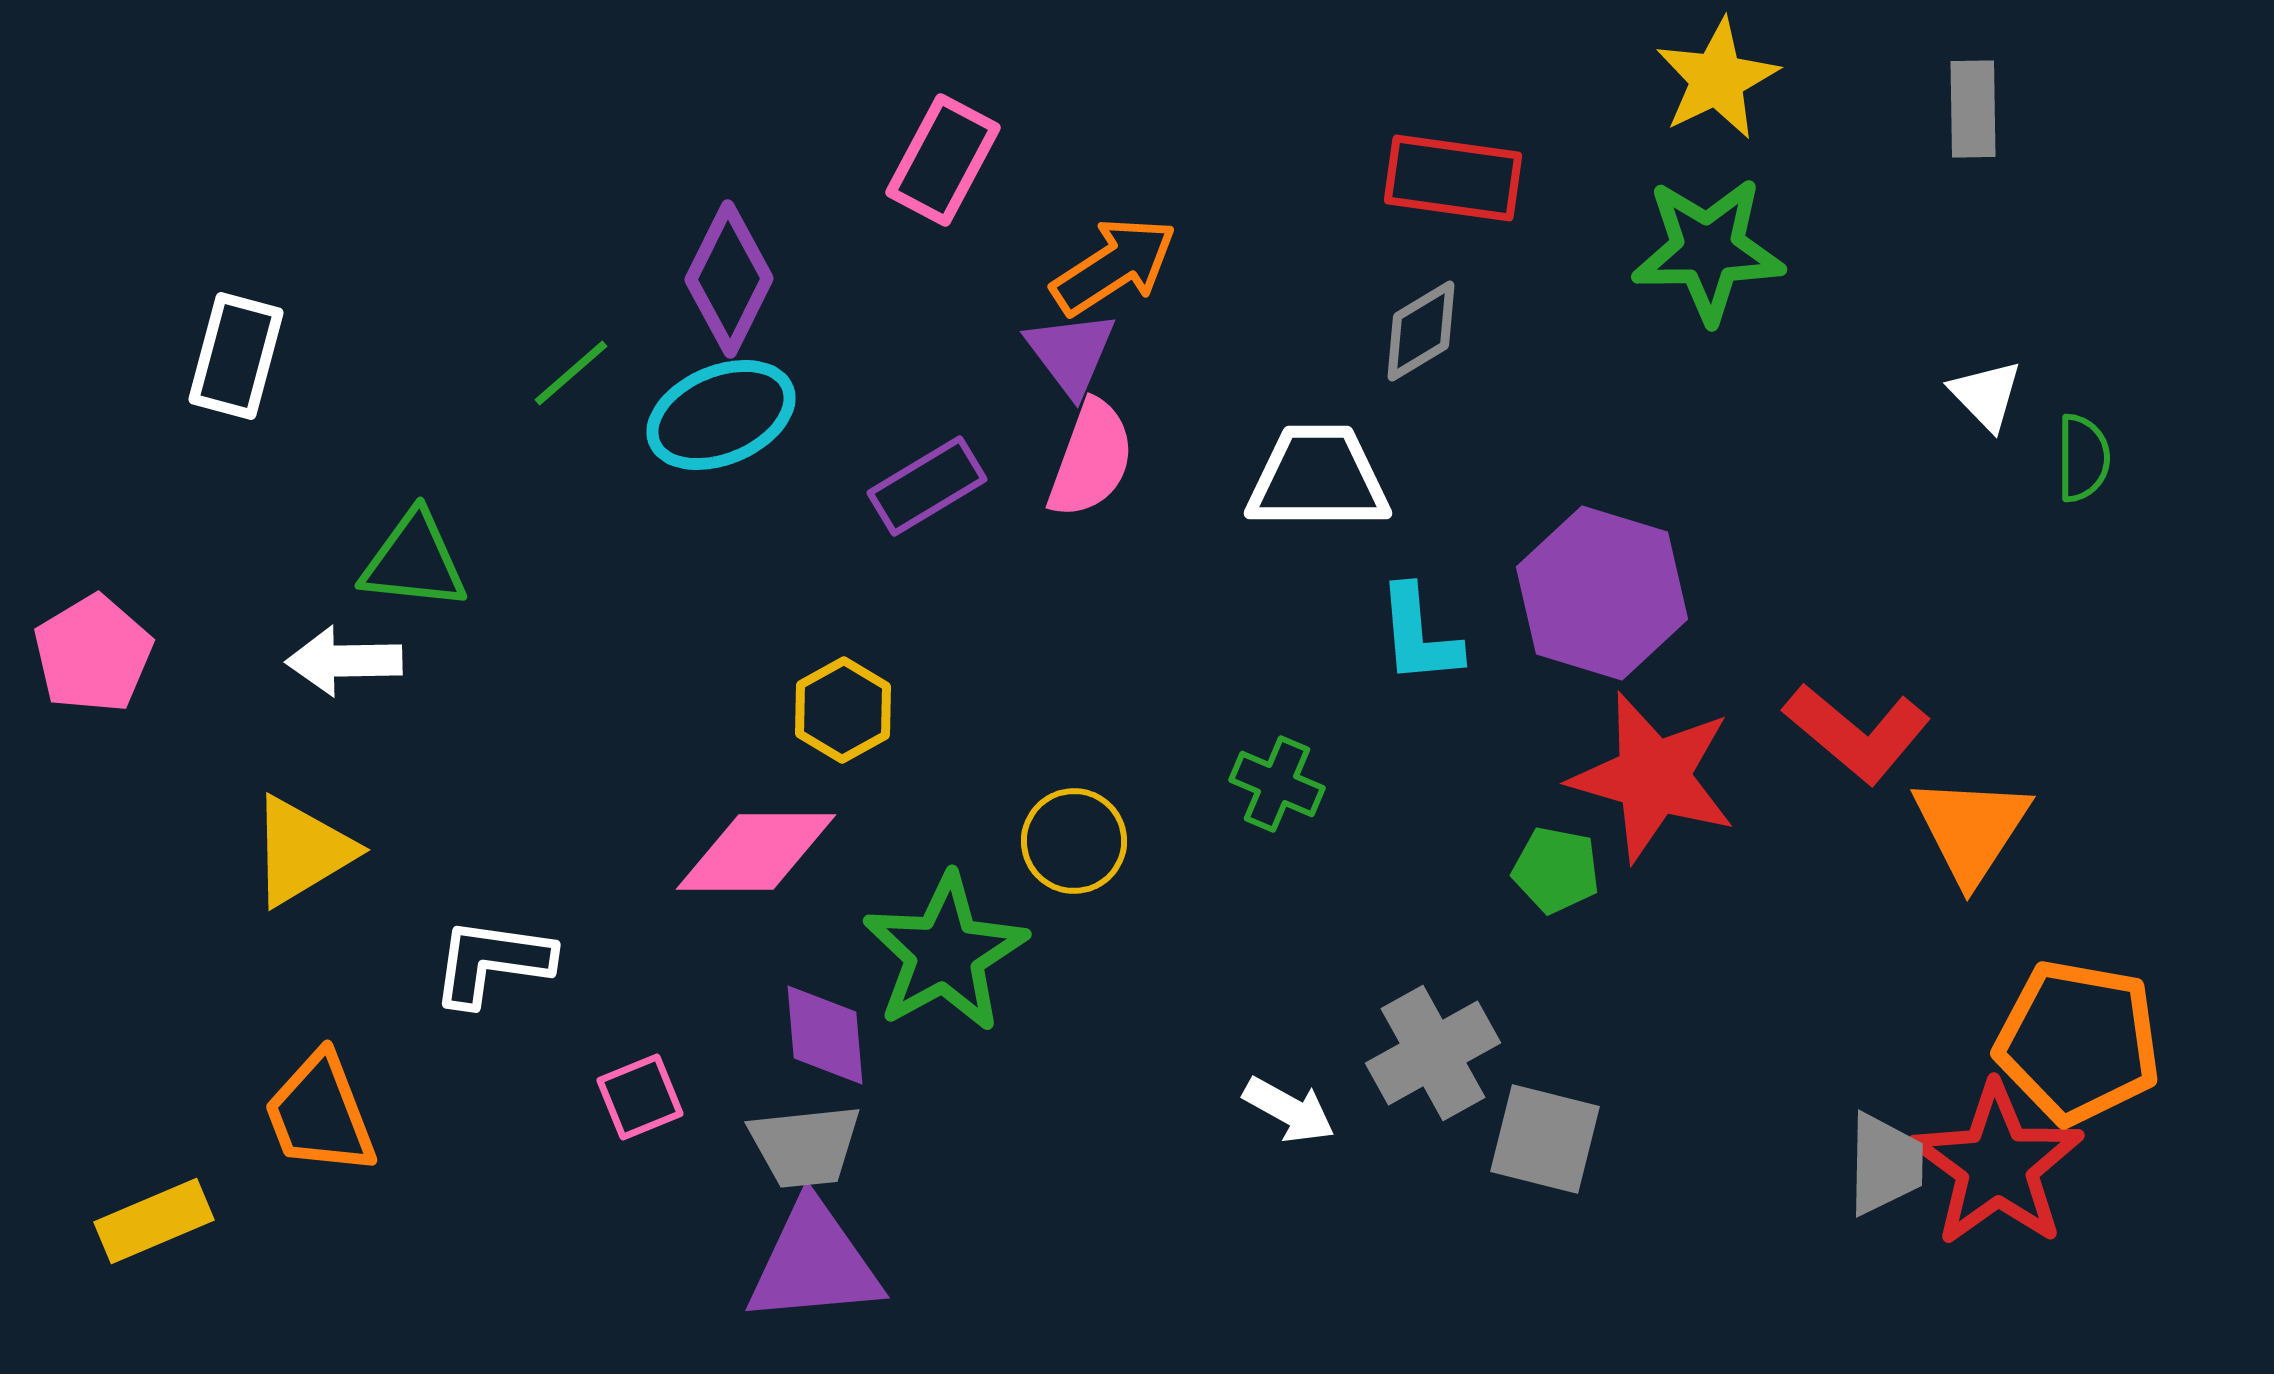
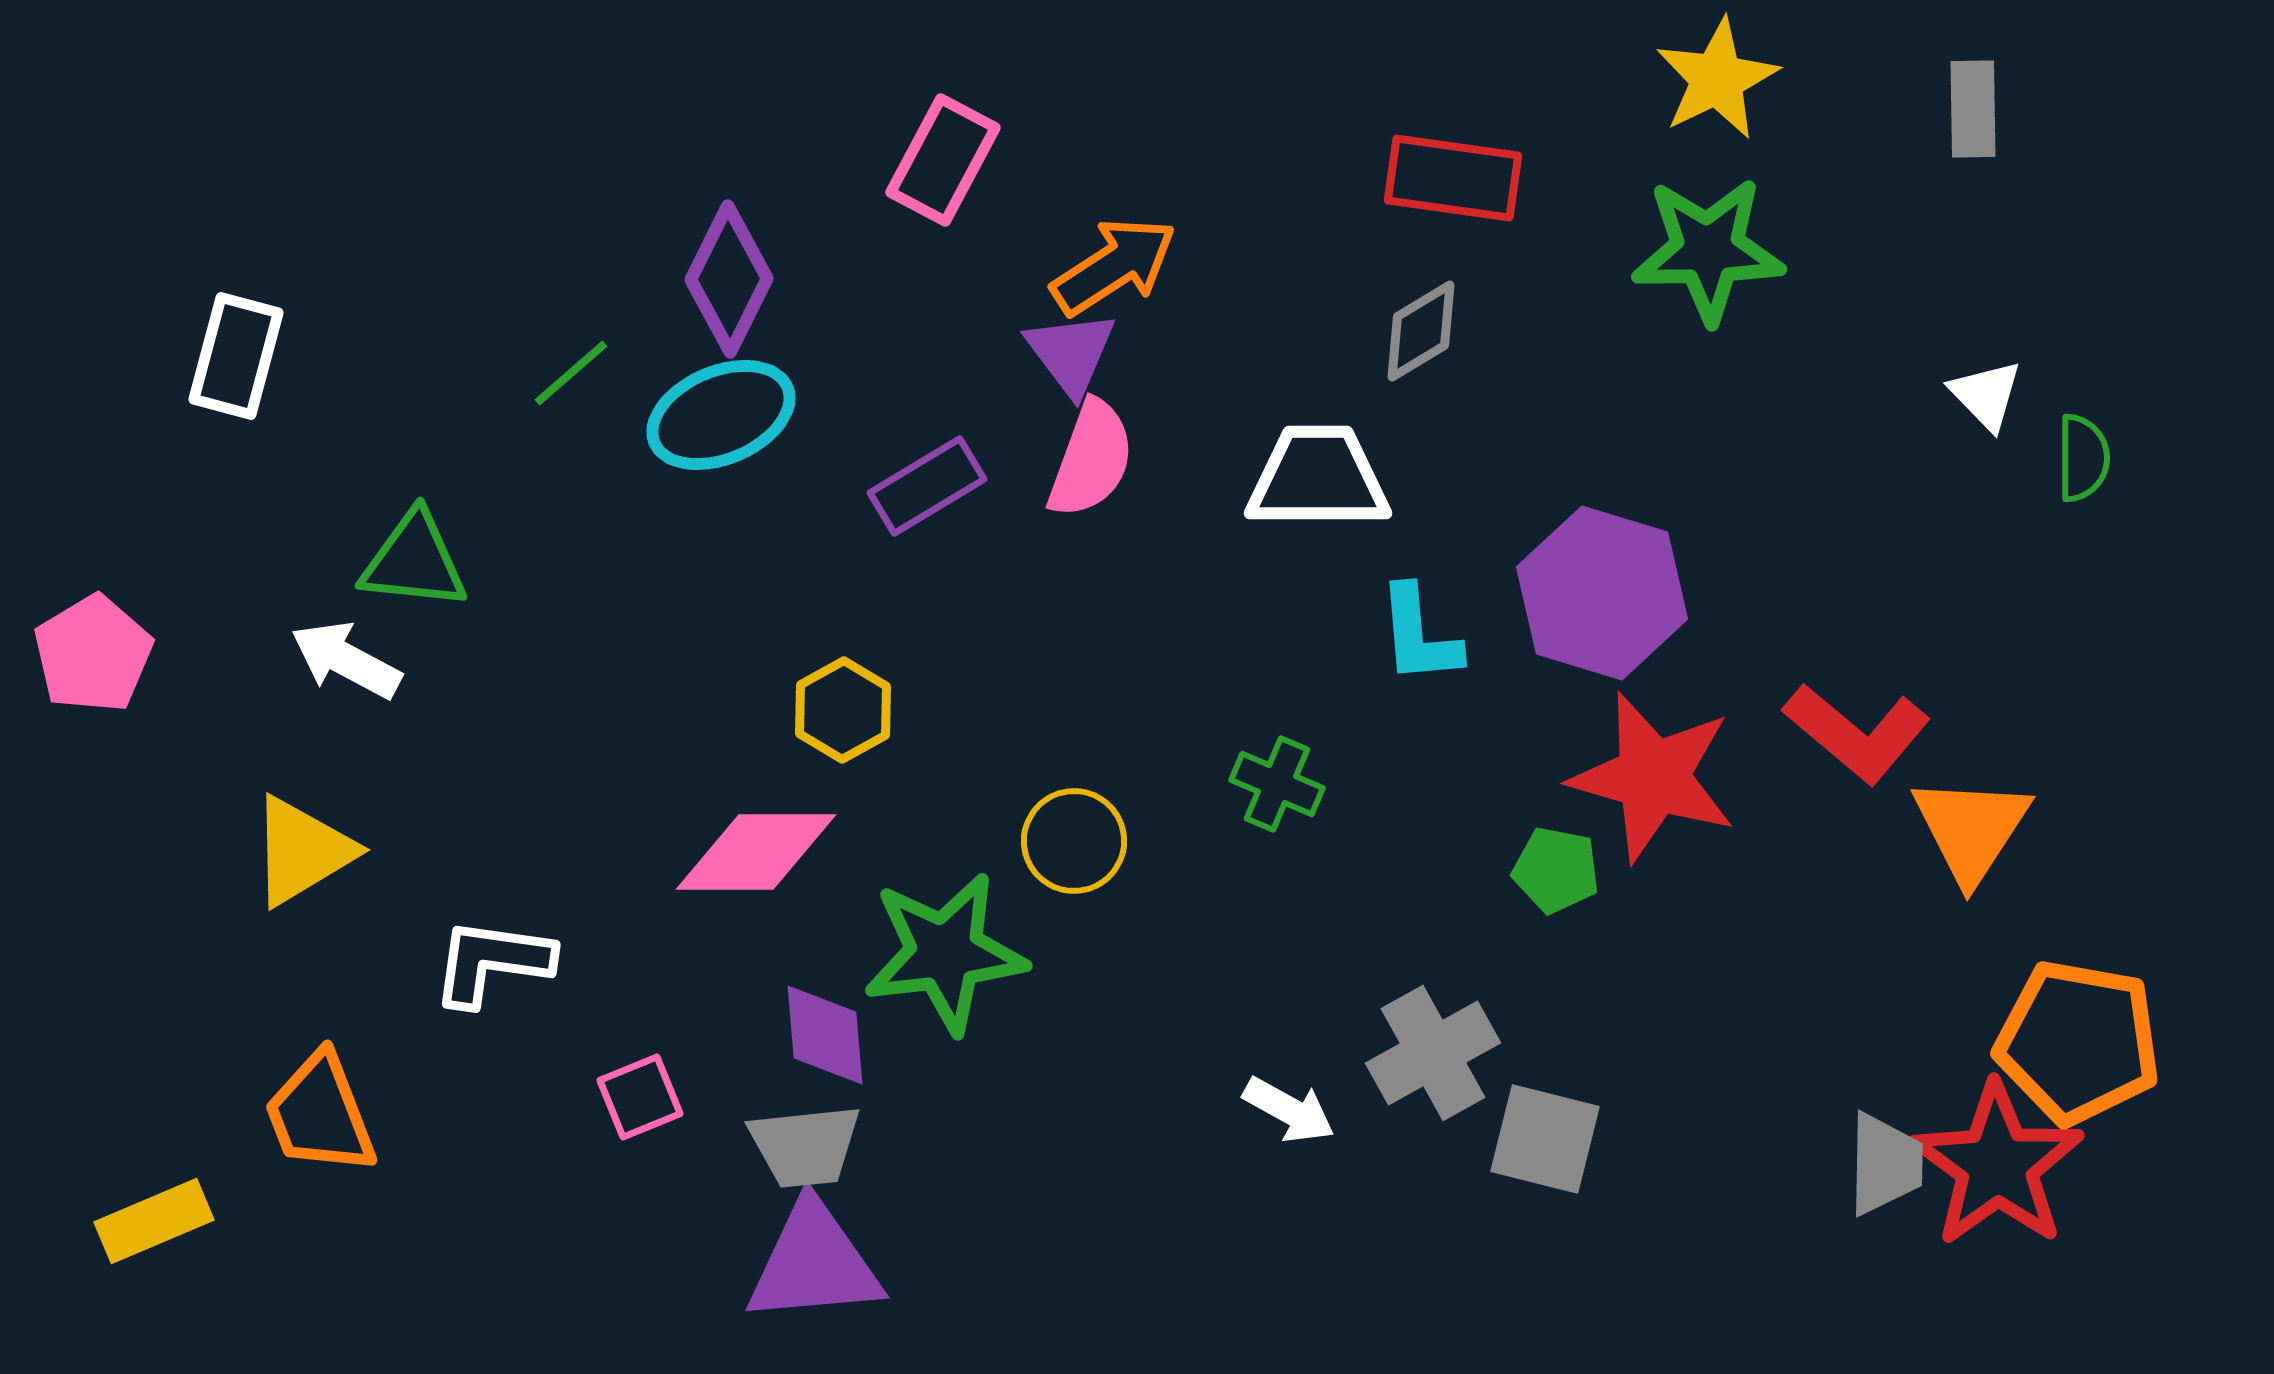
white arrow at (344, 661): moved 2 px right, 1 px up; rotated 29 degrees clockwise
green star at (945, 953): rotated 22 degrees clockwise
